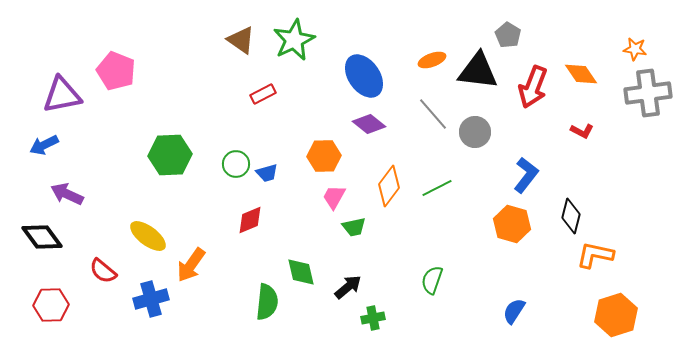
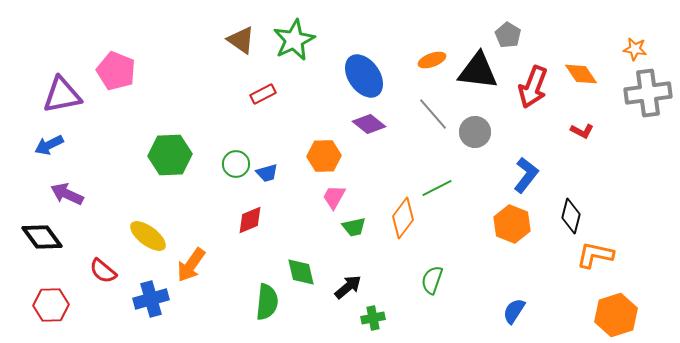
blue arrow at (44, 145): moved 5 px right
orange diamond at (389, 186): moved 14 px right, 32 px down
orange hexagon at (512, 224): rotated 6 degrees clockwise
